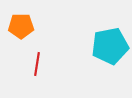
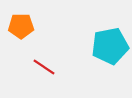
red line: moved 7 px right, 3 px down; rotated 65 degrees counterclockwise
